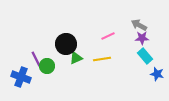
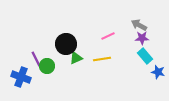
blue star: moved 1 px right, 2 px up
